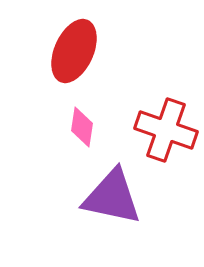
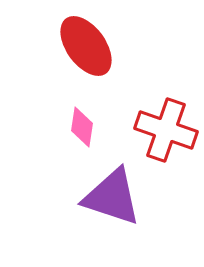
red ellipse: moved 12 px right, 5 px up; rotated 60 degrees counterclockwise
purple triangle: rotated 6 degrees clockwise
